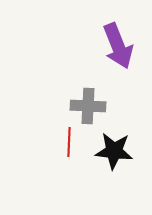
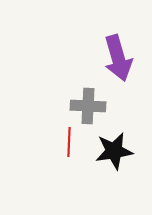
purple arrow: moved 12 px down; rotated 6 degrees clockwise
black star: rotated 15 degrees counterclockwise
